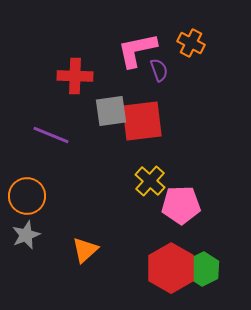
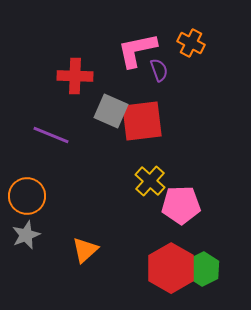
gray square: rotated 32 degrees clockwise
